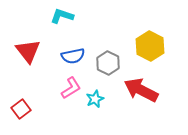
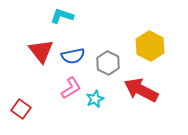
red triangle: moved 13 px right
red square: rotated 18 degrees counterclockwise
